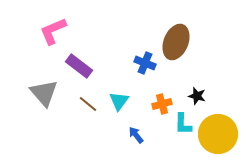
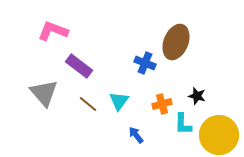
pink L-shape: rotated 44 degrees clockwise
yellow circle: moved 1 px right, 1 px down
